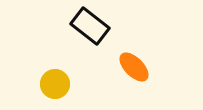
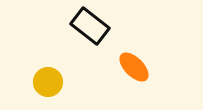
yellow circle: moved 7 px left, 2 px up
